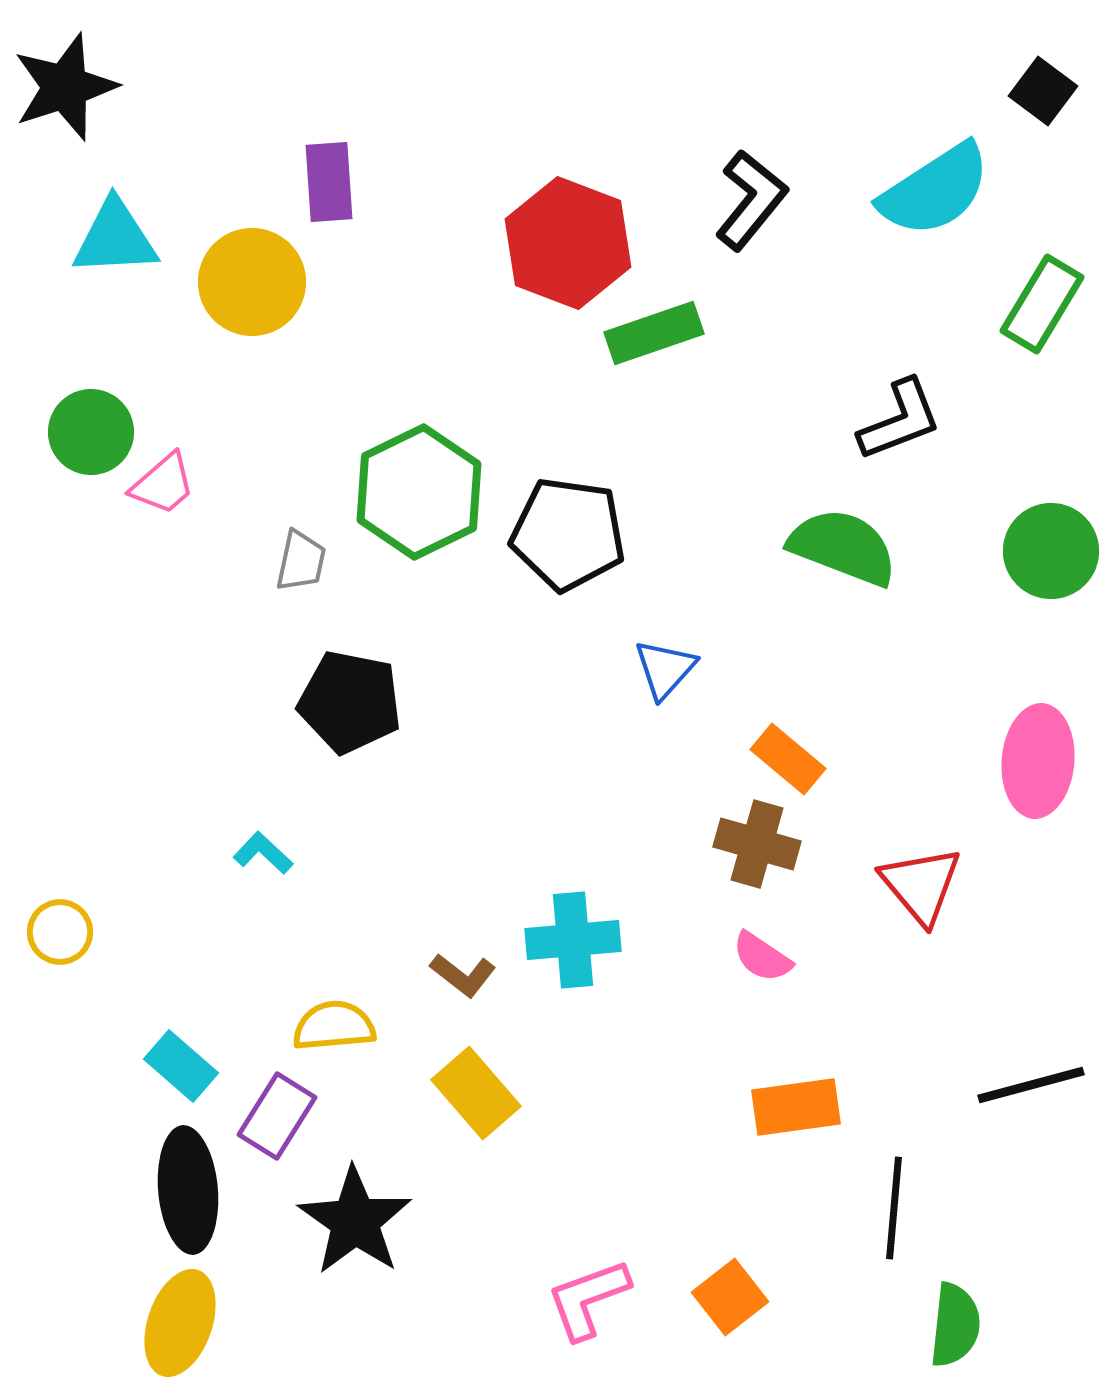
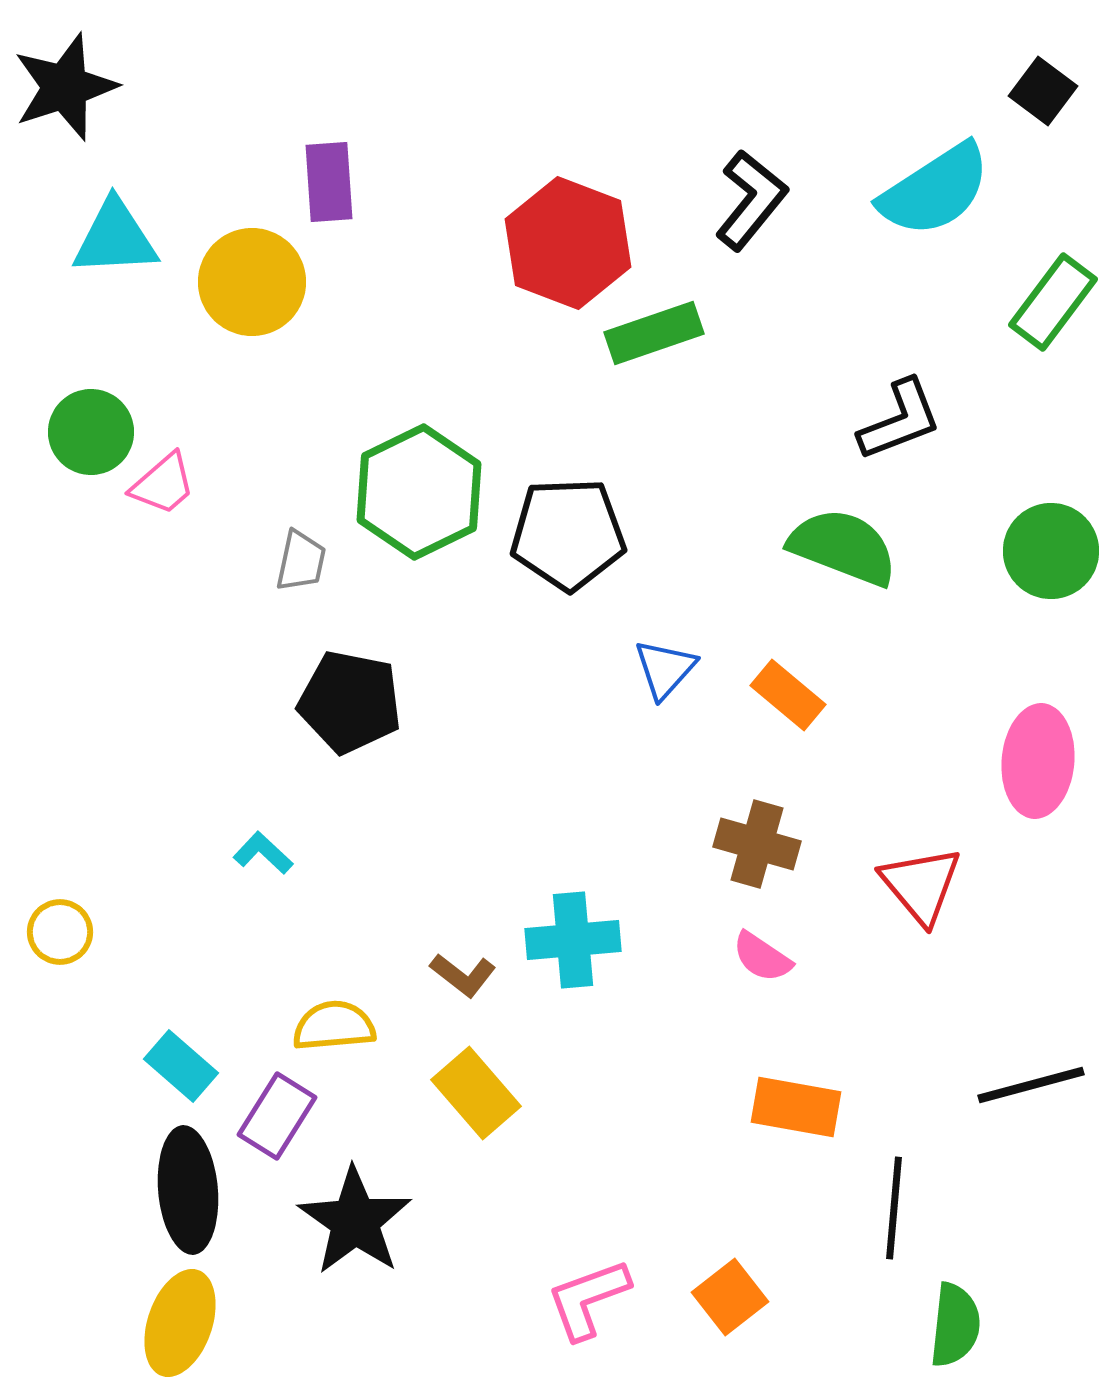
green rectangle at (1042, 304): moved 11 px right, 2 px up; rotated 6 degrees clockwise
black pentagon at (568, 534): rotated 10 degrees counterclockwise
orange rectangle at (788, 759): moved 64 px up
orange rectangle at (796, 1107): rotated 18 degrees clockwise
